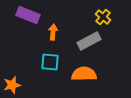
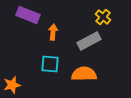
cyan square: moved 2 px down
